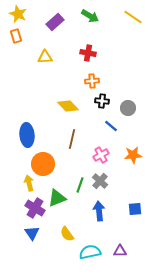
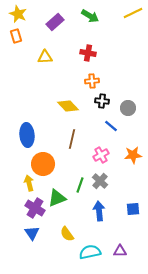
yellow line: moved 4 px up; rotated 60 degrees counterclockwise
blue square: moved 2 px left
